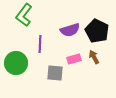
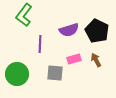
purple semicircle: moved 1 px left
brown arrow: moved 2 px right, 3 px down
green circle: moved 1 px right, 11 px down
